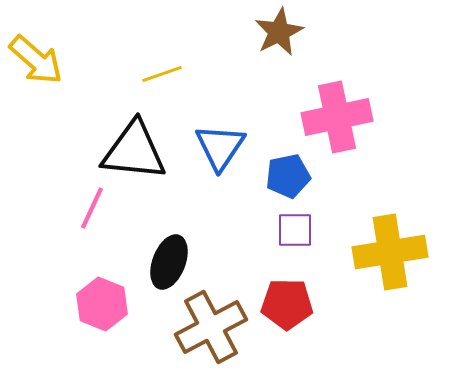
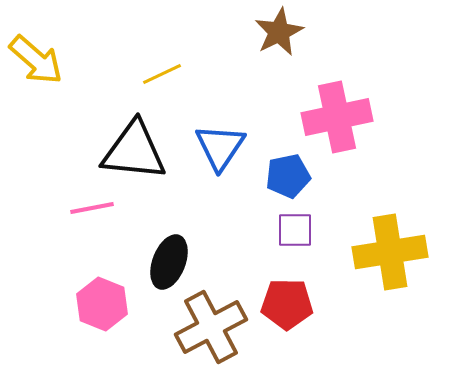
yellow line: rotated 6 degrees counterclockwise
pink line: rotated 54 degrees clockwise
